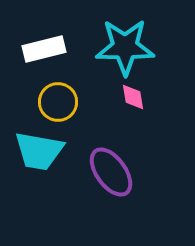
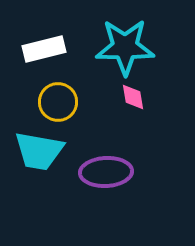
purple ellipse: moved 5 px left; rotated 57 degrees counterclockwise
